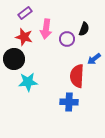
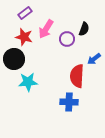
pink arrow: rotated 24 degrees clockwise
